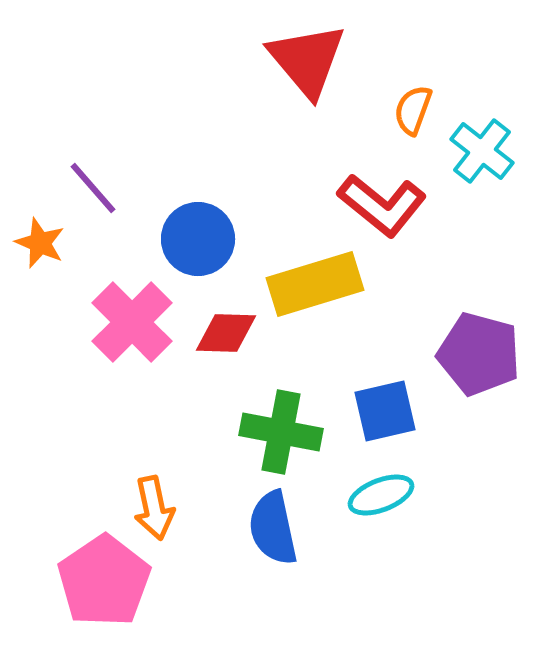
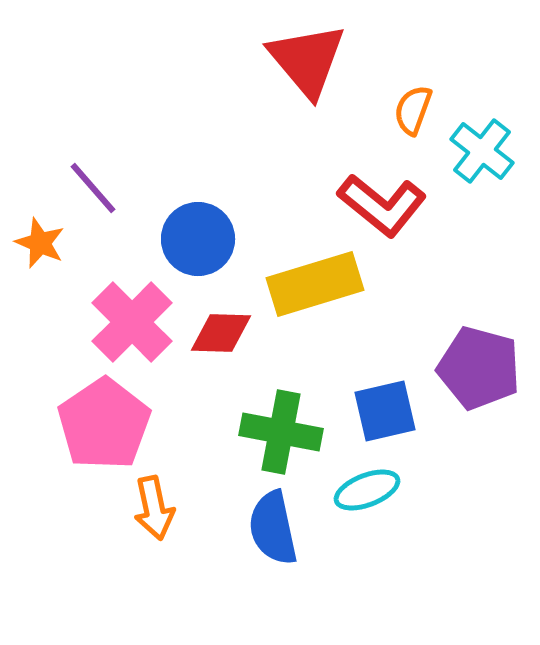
red diamond: moved 5 px left
purple pentagon: moved 14 px down
cyan ellipse: moved 14 px left, 5 px up
pink pentagon: moved 157 px up
